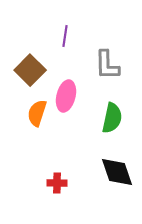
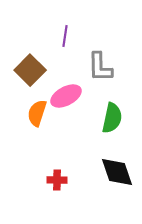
gray L-shape: moved 7 px left, 2 px down
pink ellipse: rotated 48 degrees clockwise
red cross: moved 3 px up
